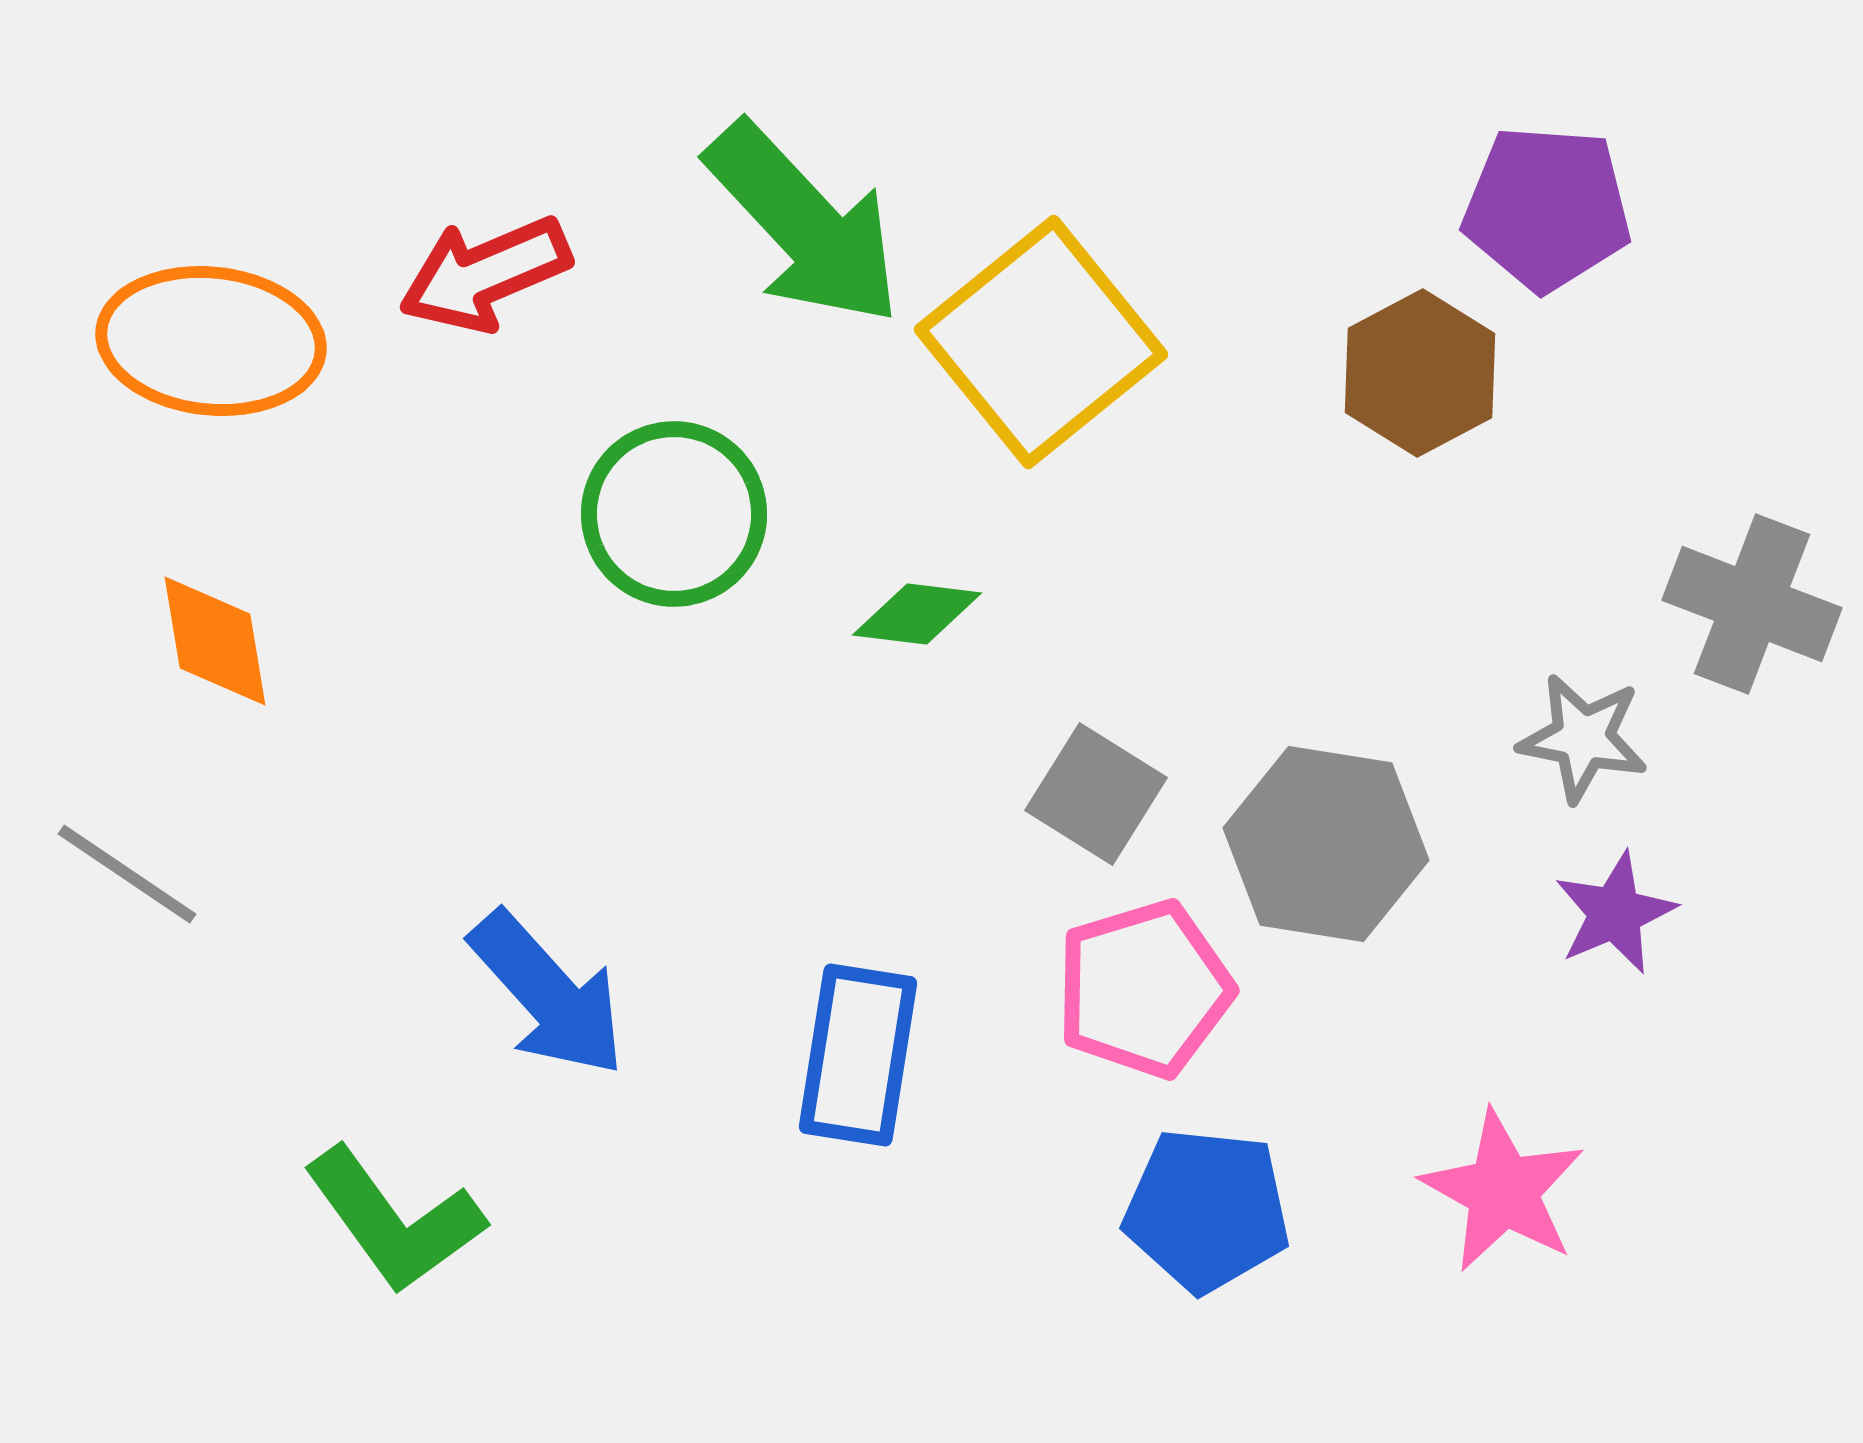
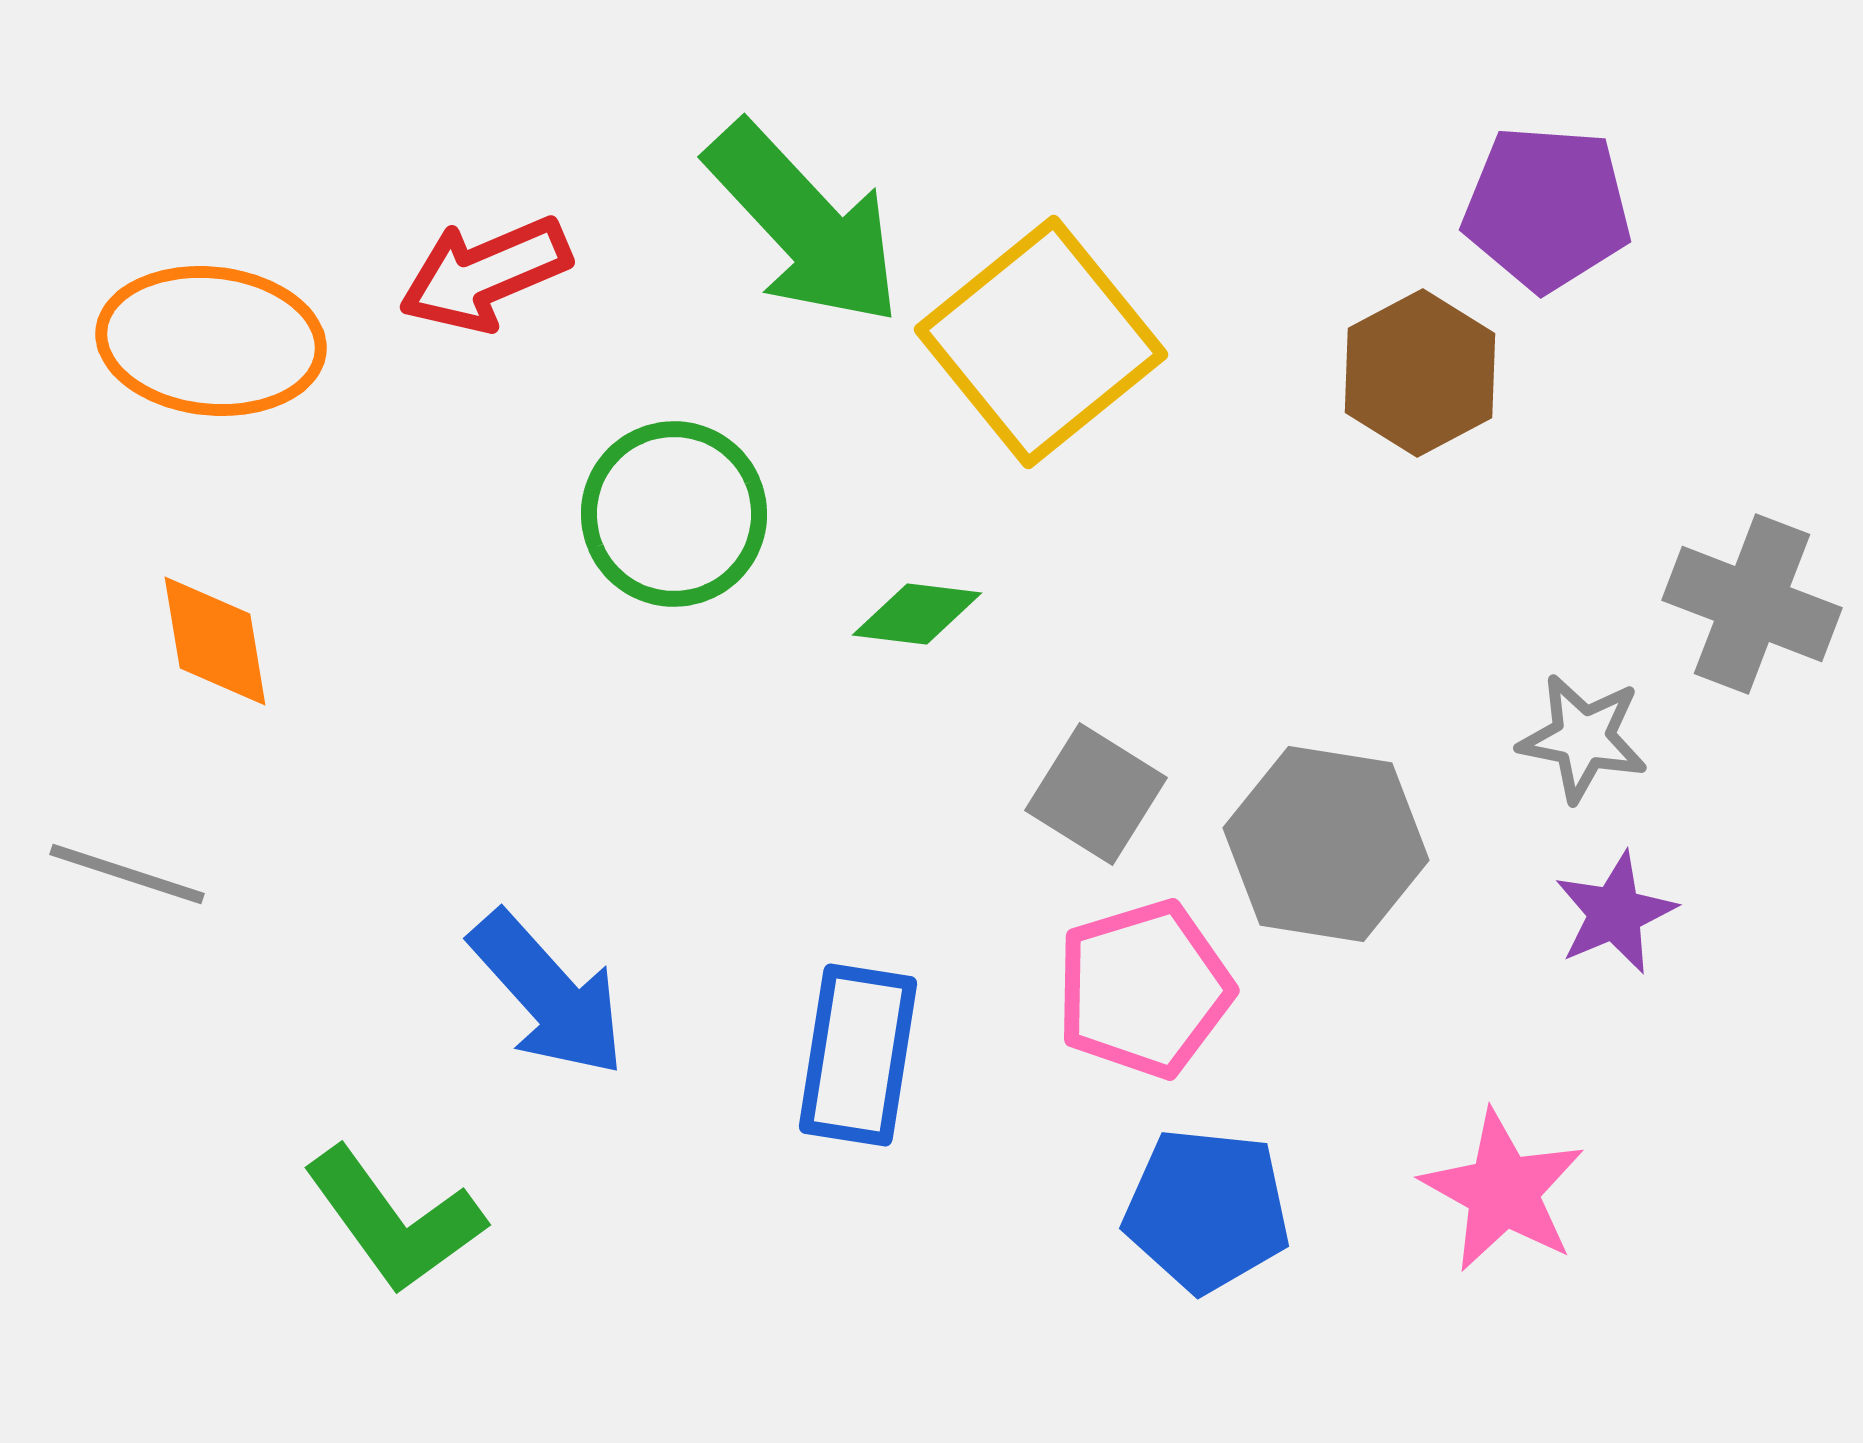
gray line: rotated 16 degrees counterclockwise
